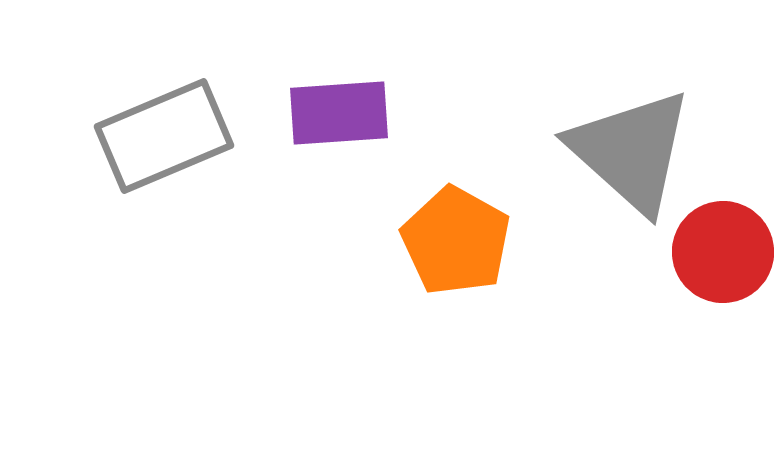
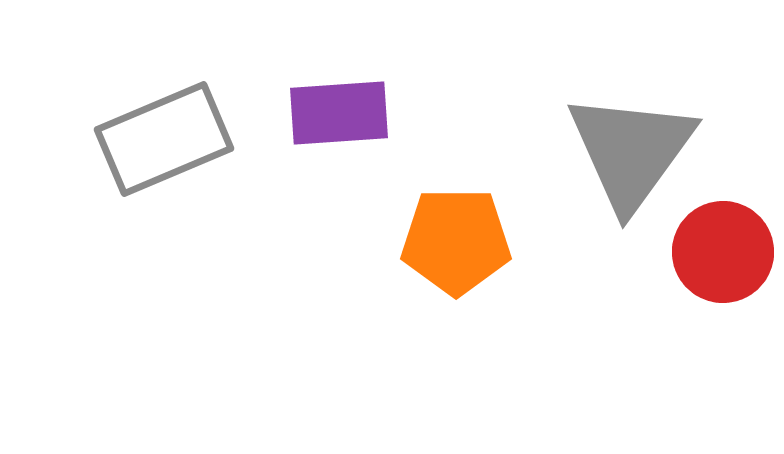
gray rectangle: moved 3 px down
gray triangle: rotated 24 degrees clockwise
orange pentagon: rotated 29 degrees counterclockwise
